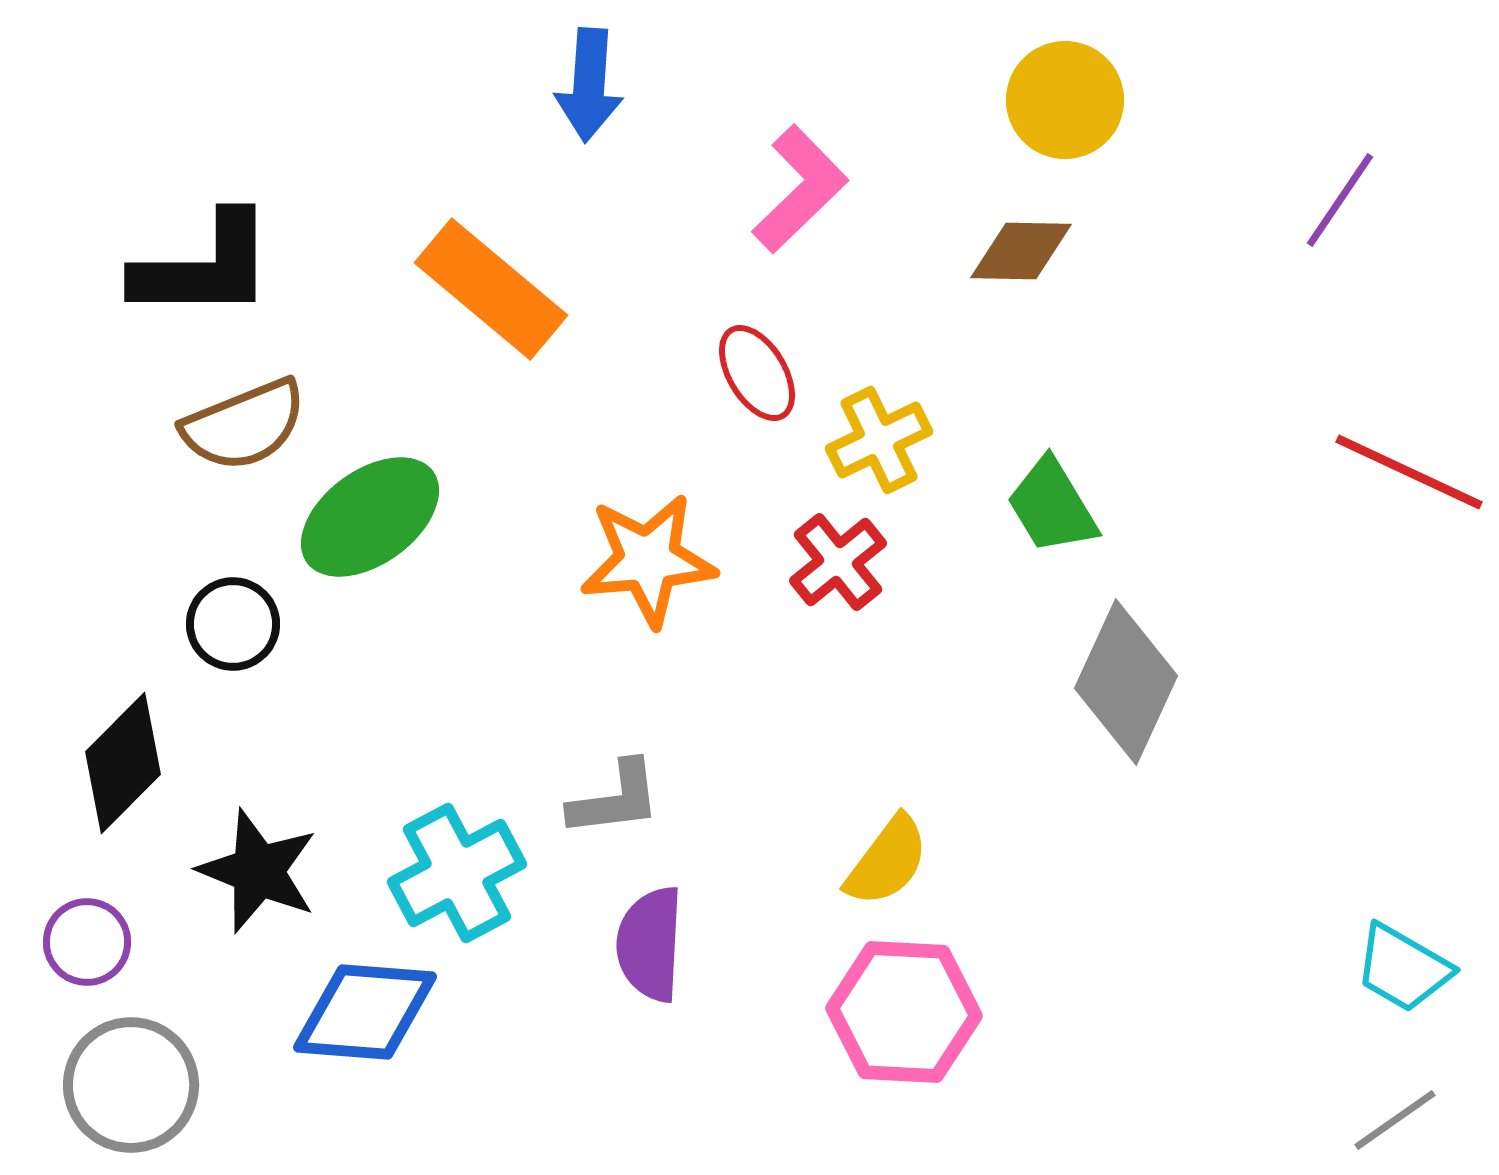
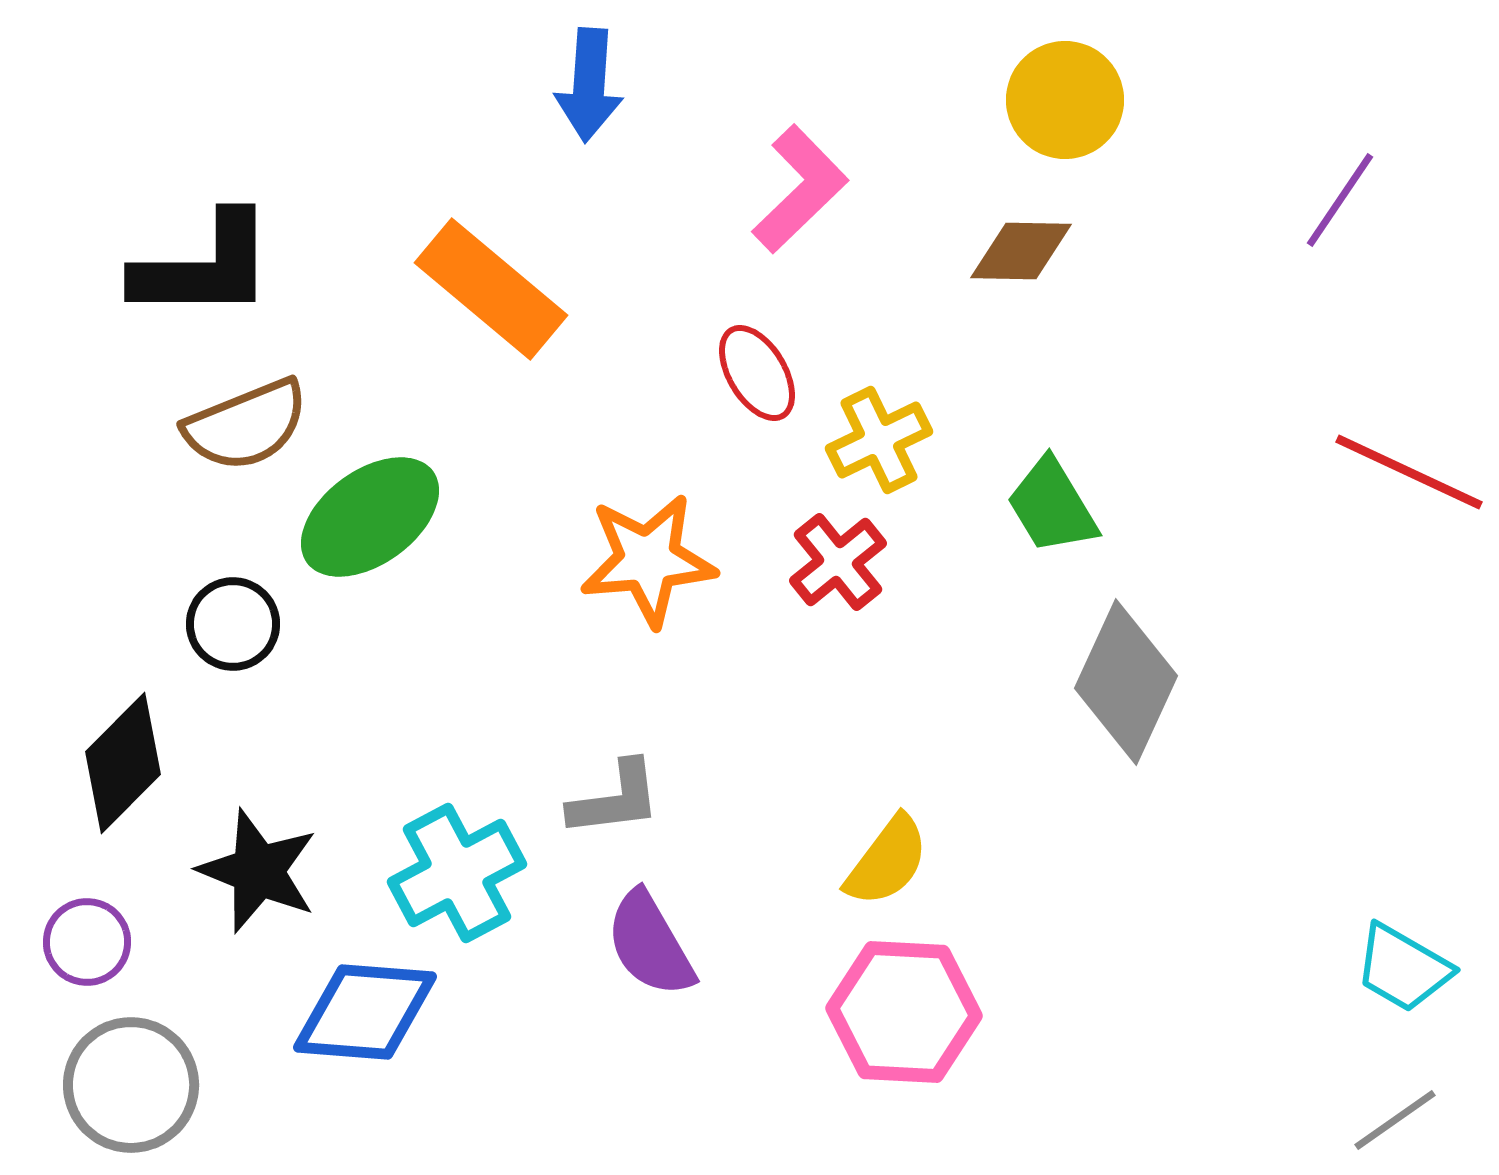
brown semicircle: moved 2 px right
purple semicircle: rotated 33 degrees counterclockwise
